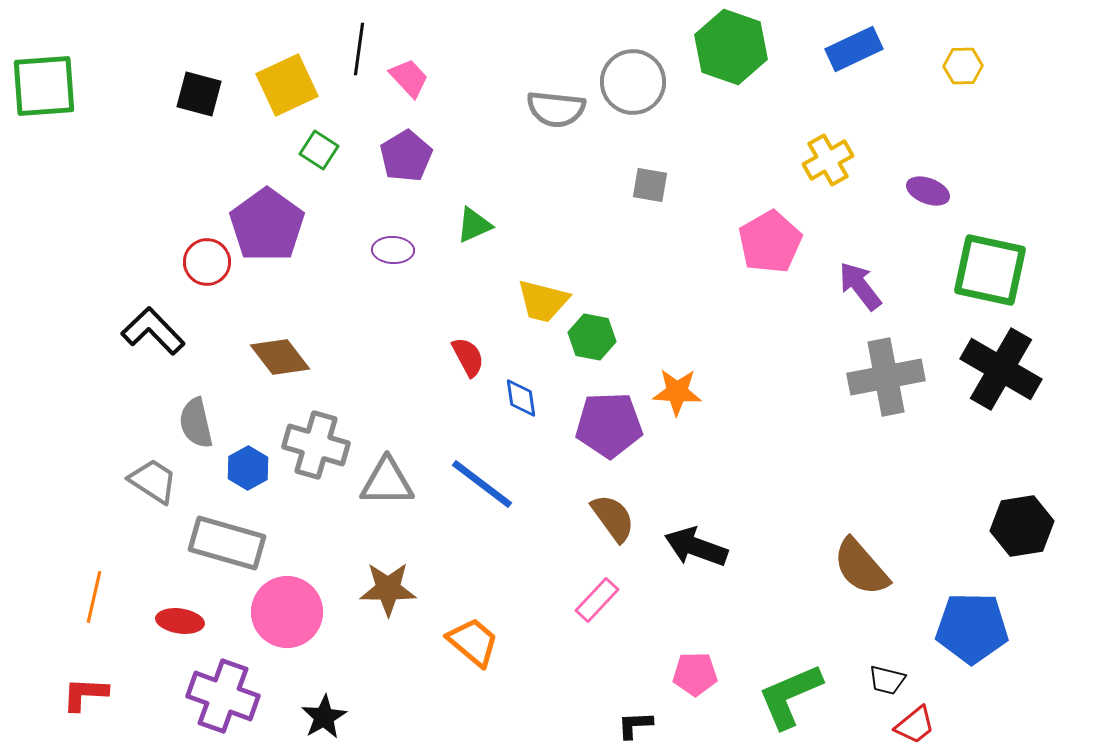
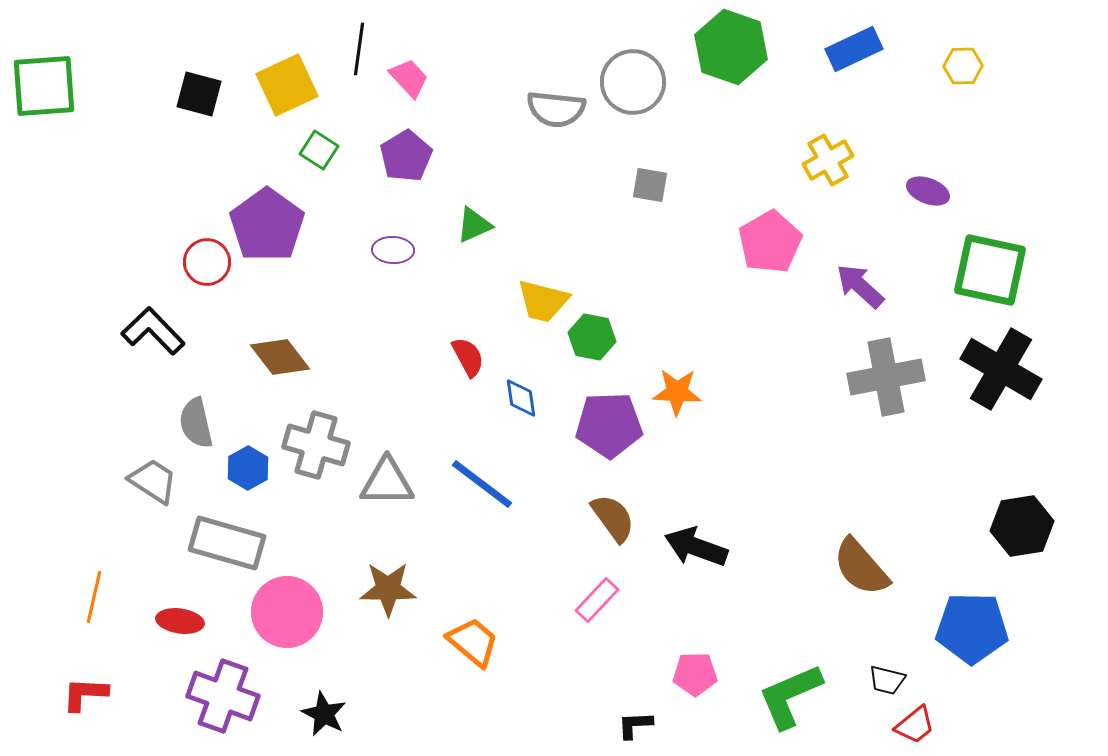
purple arrow at (860, 286): rotated 10 degrees counterclockwise
black star at (324, 717): moved 3 px up; rotated 15 degrees counterclockwise
